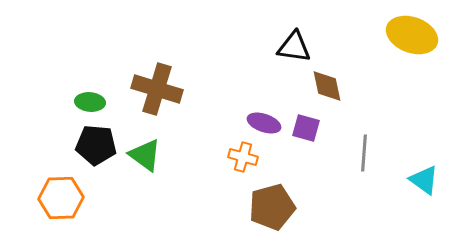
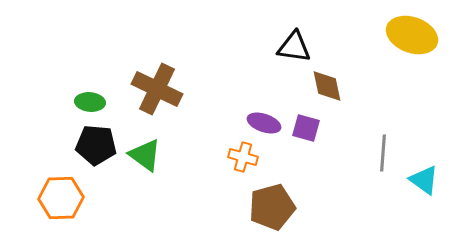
brown cross: rotated 9 degrees clockwise
gray line: moved 19 px right
